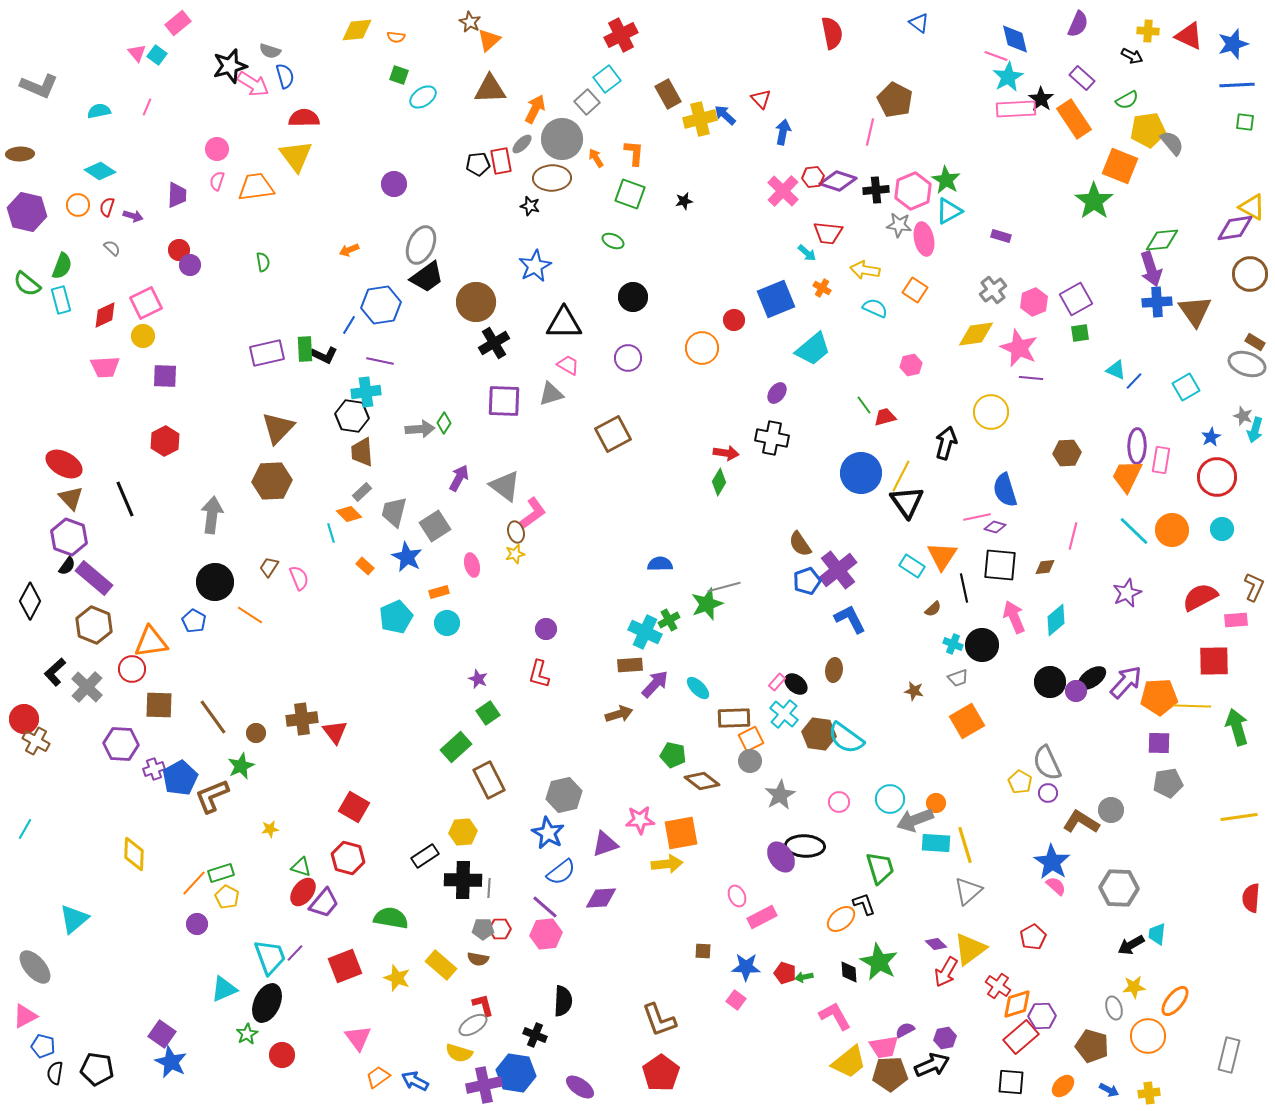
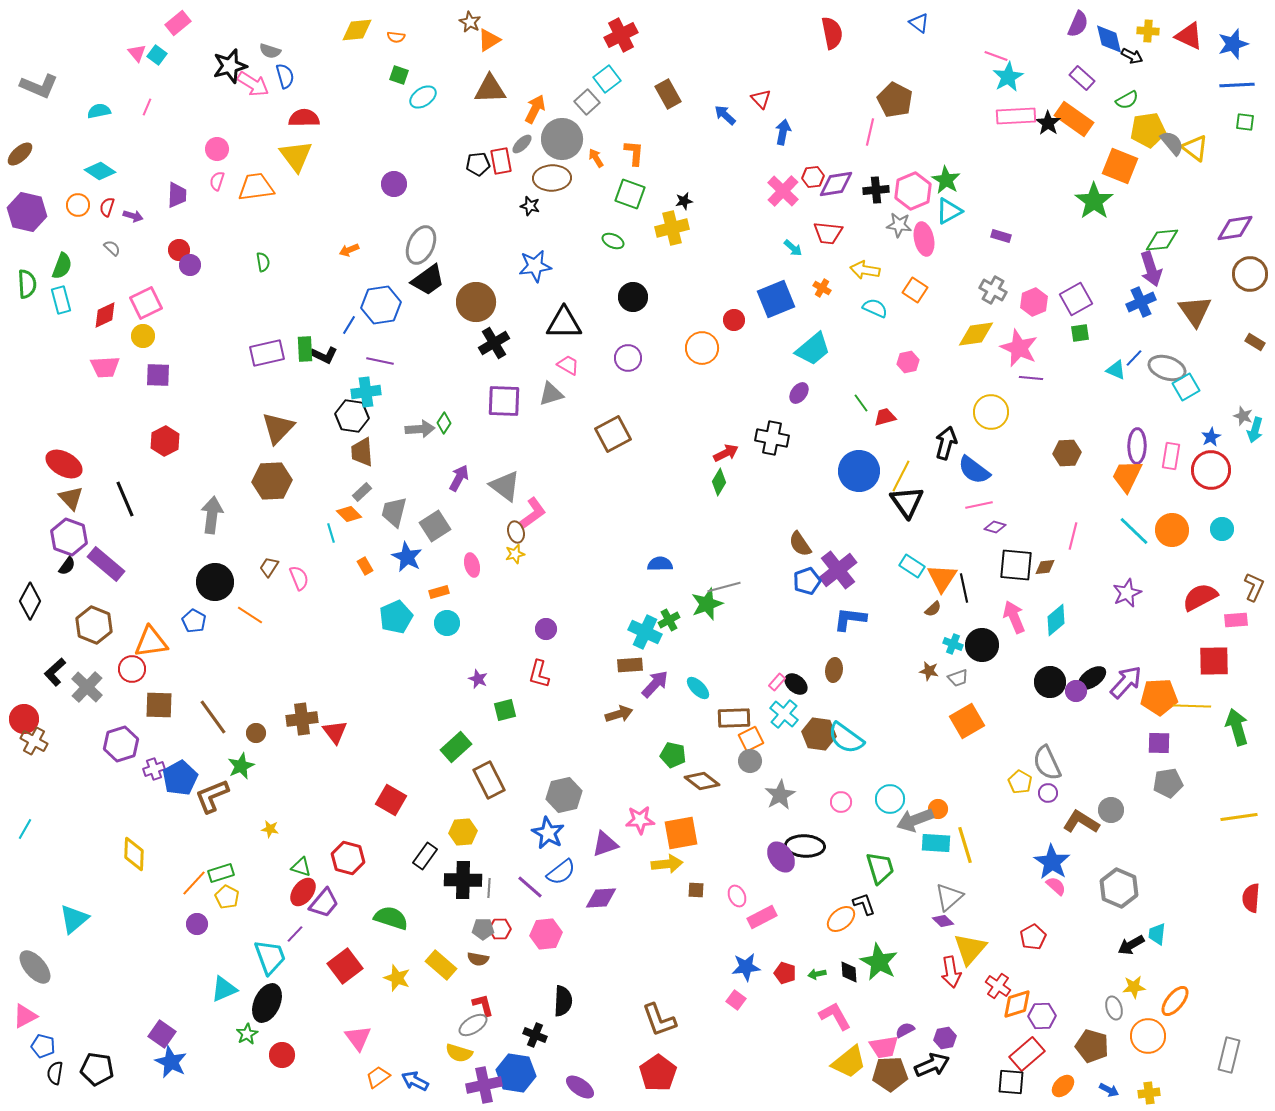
blue diamond at (1015, 39): moved 94 px right
orange triangle at (489, 40): rotated 10 degrees clockwise
black star at (1041, 99): moved 7 px right, 24 px down
pink rectangle at (1016, 109): moved 7 px down
yellow cross at (700, 119): moved 28 px left, 109 px down
orange rectangle at (1074, 119): rotated 21 degrees counterclockwise
brown ellipse at (20, 154): rotated 40 degrees counterclockwise
purple diamond at (838, 181): moved 2 px left, 3 px down; rotated 27 degrees counterclockwise
yellow triangle at (1252, 207): moved 57 px left, 59 px up; rotated 8 degrees clockwise
cyan arrow at (807, 253): moved 14 px left, 5 px up
blue star at (535, 266): rotated 20 degrees clockwise
black trapezoid at (427, 277): moved 1 px right, 3 px down
green semicircle at (27, 284): rotated 132 degrees counterclockwise
gray cross at (993, 290): rotated 24 degrees counterclockwise
blue cross at (1157, 302): moved 16 px left; rotated 20 degrees counterclockwise
gray ellipse at (1247, 364): moved 80 px left, 4 px down
pink hexagon at (911, 365): moved 3 px left, 3 px up
purple square at (165, 376): moved 7 px left, 1 px up
blue line at (1134, 381): moved 23 px up
purple ellipse at (777, 393): moved 22 px right
green line at (864, 405): moved 3 px left, 2 px up
red arrow at (726, 453): rotated 35 degrees counterclockwise
pink rectangle at (1161, 460): moved 10 px right, 4 px up
blue circle at (861, 473): moved 2 px left, 2 px up
red circle at (1217, 477): moved 6 px left, 7 px up
blue semicircle at (1005, 490): moved 31 px left, 20 px up; rotated 36 degrees counterclockwise
pink line at (977, 517): moved 2 px right, 12 px up
orange triangle at (942, 556): moved 22 px down
black square at (1000, 565): moved 16 px right
orange rectangle at (365, 566): rotated 18 degrees clockwise
purple rectangle at (94, 578): moved 12 px right, 14 px up
blue L-shape at (850, 619): rotated 56 degrees counterclockwise
brown star at (914, 691): moved 15 px right, 20 px up
green square at (488, 713): moved 17 px right, 3 px up; rotated 20 degrees clockwise
brown cross at (36, 741): moved 2 px left
purple hexagon at (121, 744): rotated 20 degrees counterclockwise
pink circle at (839, 802): moved 2 px right
orange circle at (936, 803): moved 2 px right, 6 px down
red square at (354, 807): moved 37 px right, 7 px up
yellow star at (270, 829): rotated 18 degrees clockwise
black rectangle at (425, 856): rotated 20 degrees counterclockwise
gray hexagon at (1119, 888): rotated 21 degrees clockwise
gray triangle at (968, 891): moved 19 px left, 6 px down
purple line at (545, 907): moved 15 px left, 20 px up
green semicircle at (391, 918): rotated 8 degrees clockwise
purple diamond at (936, 944): moved 7 px right, 23 px up
yellow triangle at (970, 949): rotated 12 degrees counterclockwise
brown square at (703, 951): moved 7 px left, 61 px up
purple line at (295, 953): moved 19 px up
red square at (345, 966): rotated 16 degrees counterclockwise
blue star at (746, 967): rotated 8 degrees counterclockwise
red arrow at (946, 972): moved 5 px right; rotated 40 degrees counterclockwise
green arrow at (804, 977): moved 13 px right, 3 px up
red rectangle at (1021, 1037): moved 6 px right, 17 px down
red pentagon at (661, 1073): moved 3 px left
